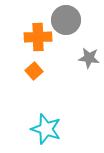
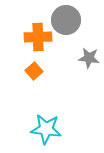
cyan star: rotated 12 degrees counterclockwise
